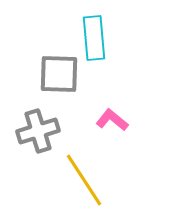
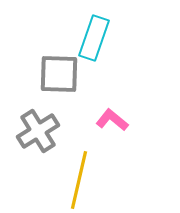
cyan rectangle: rotated 24 degrees clockwise
gray cross: rotated 15 degrees counterclockwise
yellow line: moved 5 px left; rotated 46 degrees clockwise
